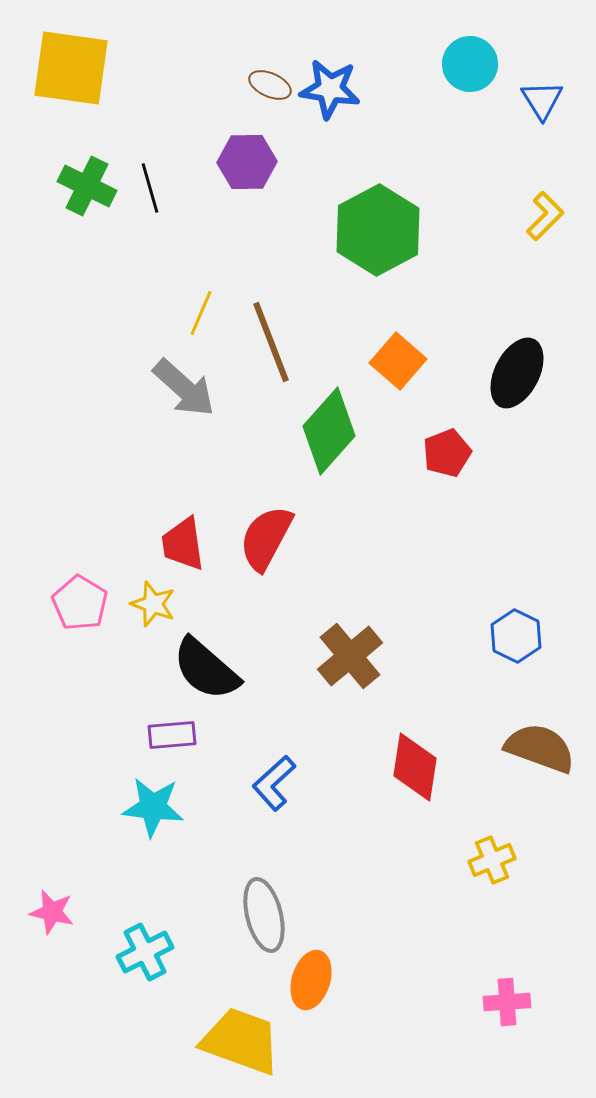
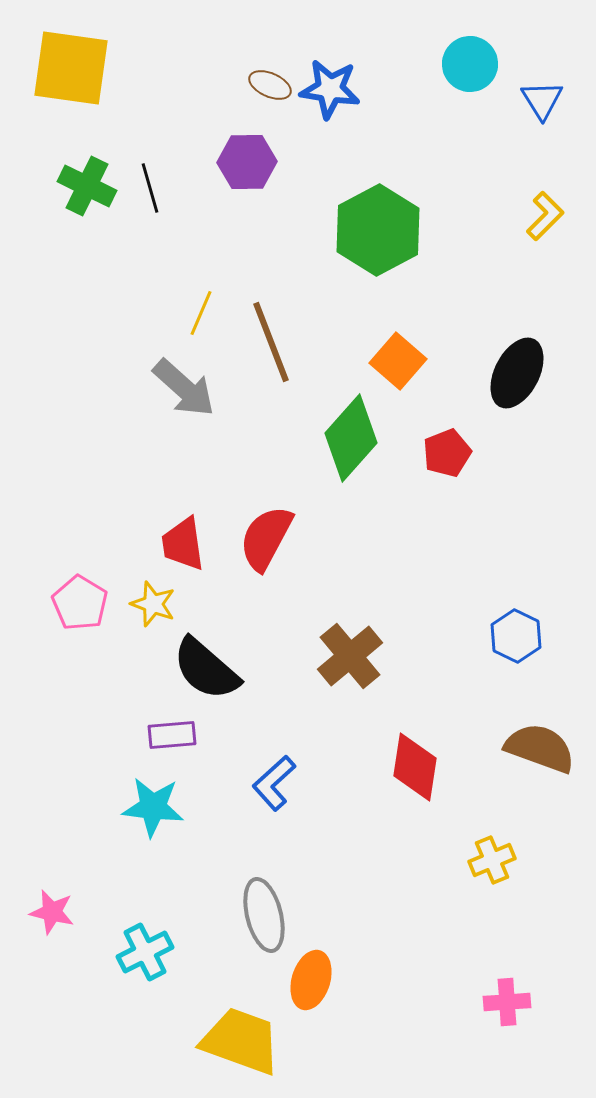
green diamond: moved 22 px right, 7 px down
